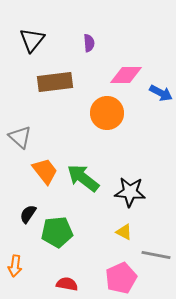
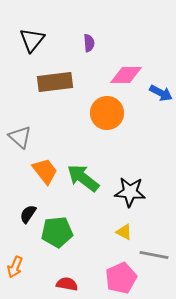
gray line: moved 2 px left
orange arrow: moved 1 px down; rotated 15 degrees clockwise
